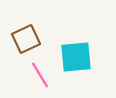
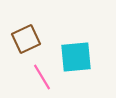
pink line: moved 2 px right, 2 px down
